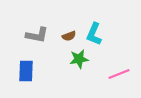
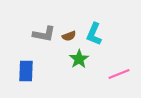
gray L-shape: moved 7 px right, 1 px up
green star: rotated 24 degrees counterclockwise
